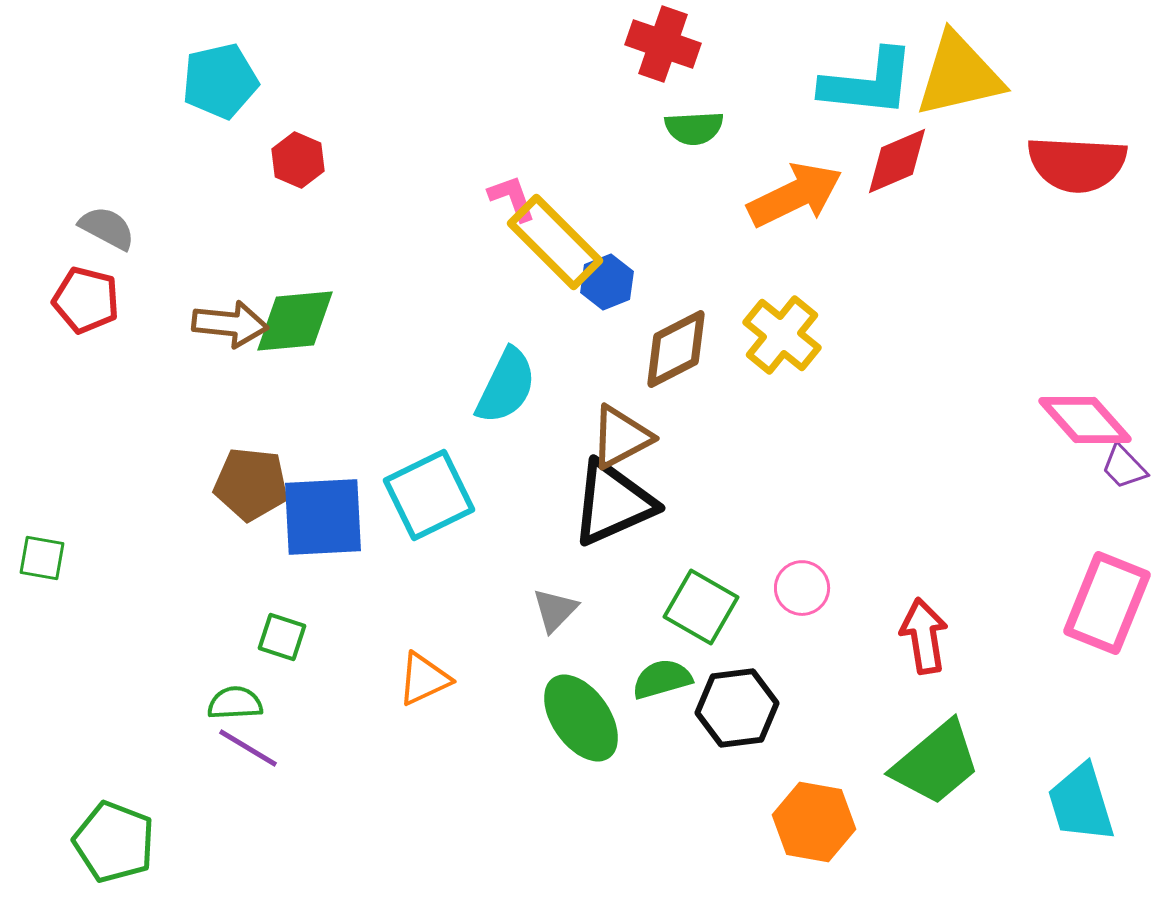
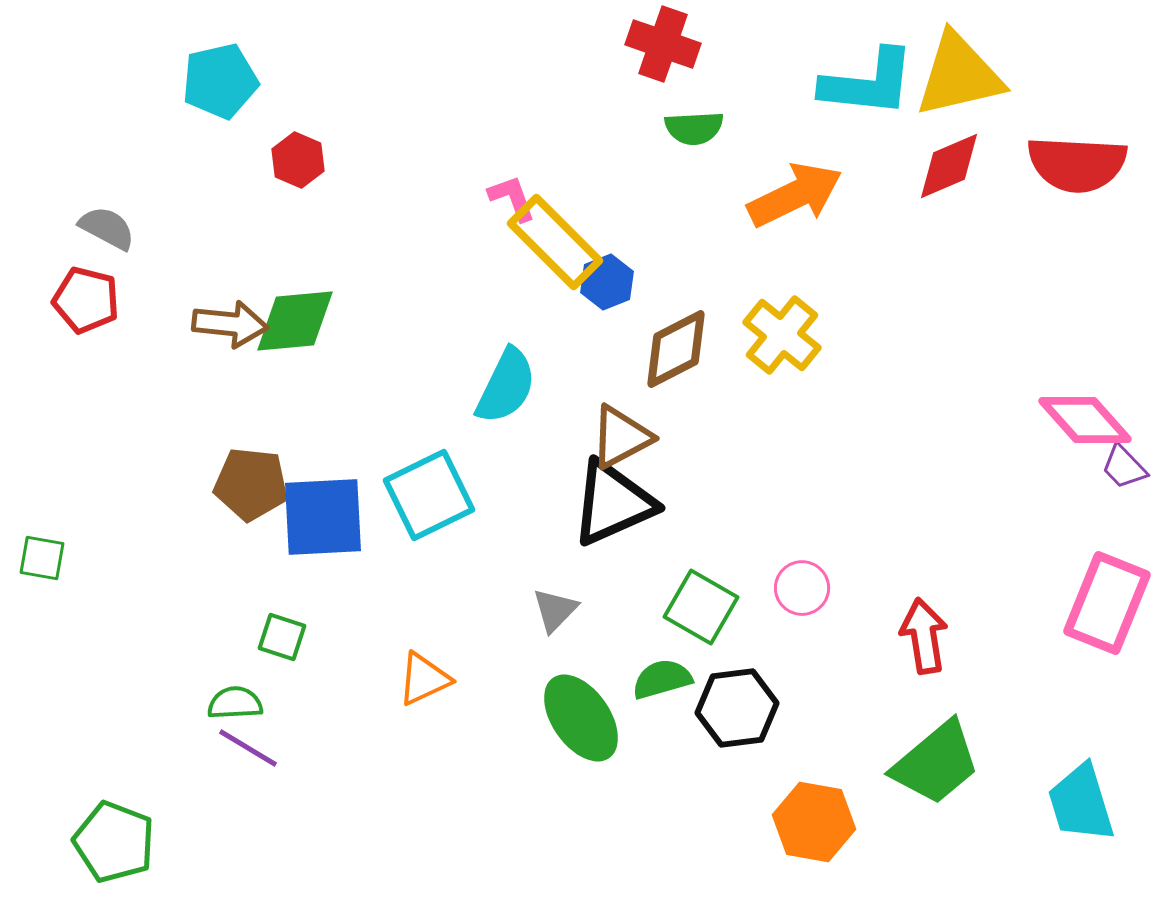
red diamond at (897, 161): moved 52 px right, 5 px down
